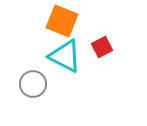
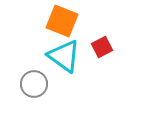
cyan triangle: moved 1 px left; rotated 9 degrees clockwise
gray circle: moved 1 px right
